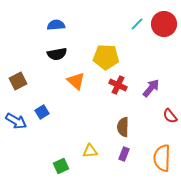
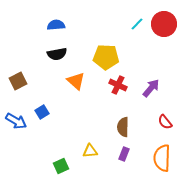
red semicircle: moved 5 px left, 6 px down
